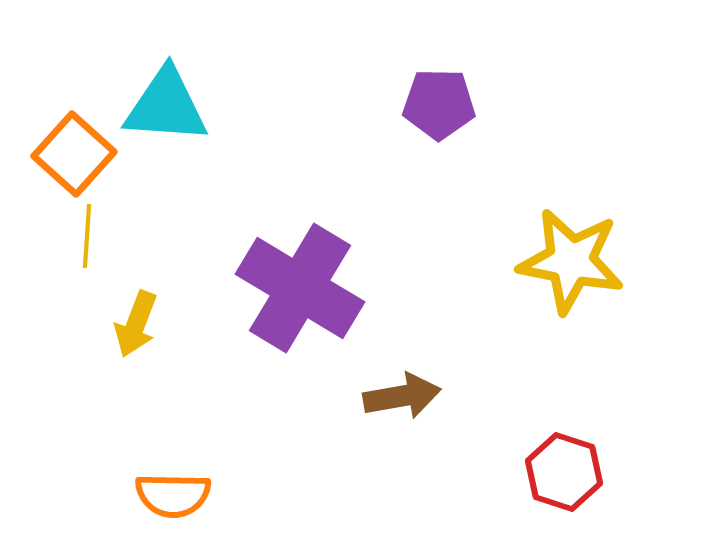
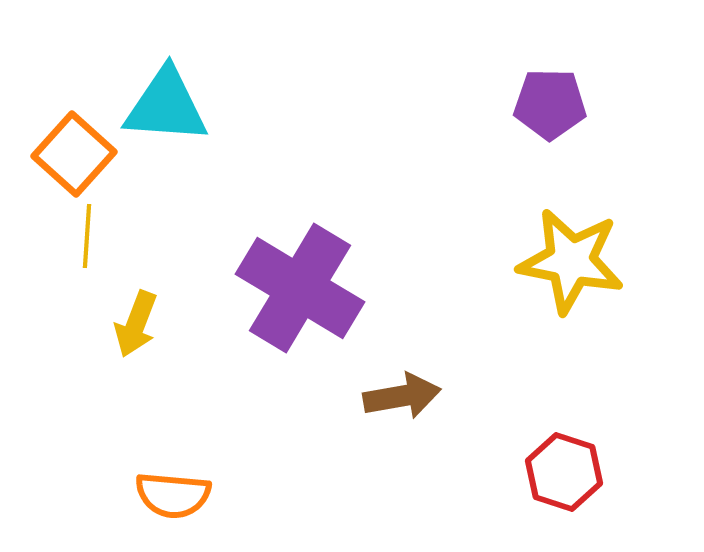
purple pentagon: moved 111 px right
orange semicircle: rotated 4 degrees clockwise
